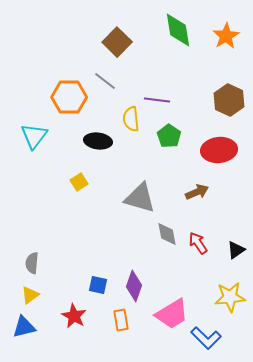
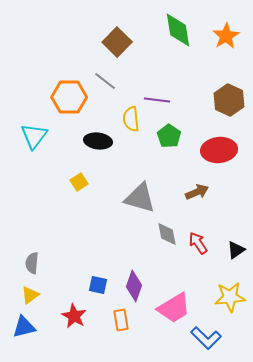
pink trapezoid: moved 2 px right, 6 px up
